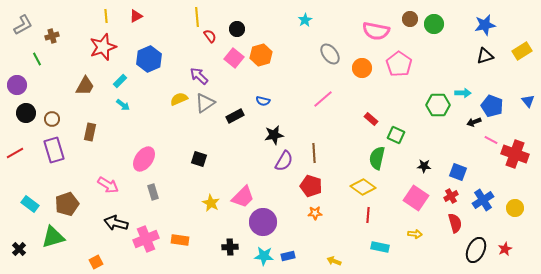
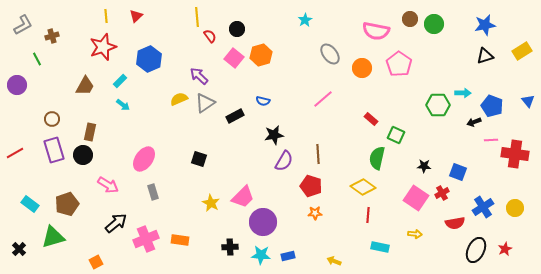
red triangle at (136, 16): rotated 16 degrees counterclockwise
black circle at (26, 113): moved 57 px right, 42 px down
pink line at (491, 140): rotated 32 degrees counterclockwise
brown line at (314, 153): moved 4 px right, 1 px down
red cross at (515, 154): rotated 12 degrees counterclockwise
red cross at (451, 196): moved 9 px left, 3 px up
blue cross at (483, 200): moved 7 px down
black arrow at (116, 223): rotated 125 degrees clockwise
red semicircle at (455, 223): rotated 96 degrees clockwise
cyan star at (264, 256): moved 3 px left, 1 px up
